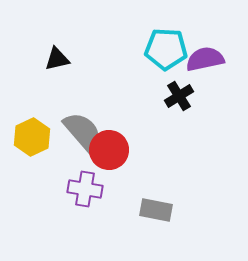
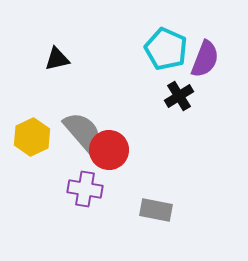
cyan pentagon: rotated 21 degrees clockwise
purple semicircle: rotated 123 degrees clockwise
